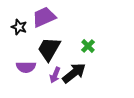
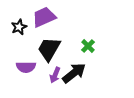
black star: rotated 28 degrees clockwise
